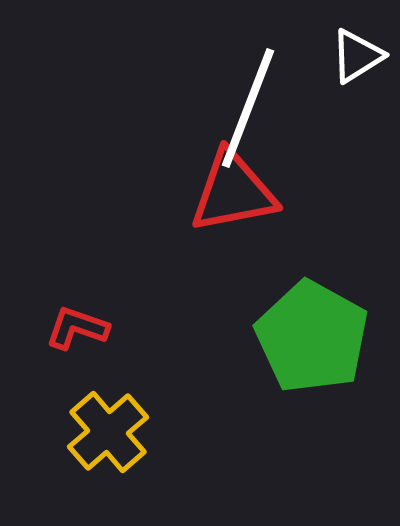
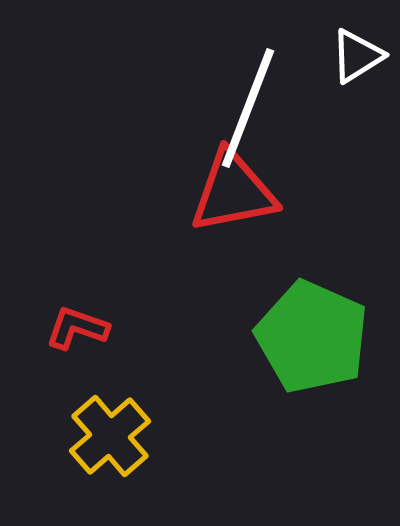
green pentagon: rotated 5 degrees counterclockwise
yellow cross: moved 2 px right, 4 px down
